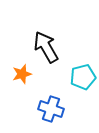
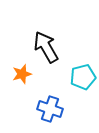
blue cross: moved 1 px left
